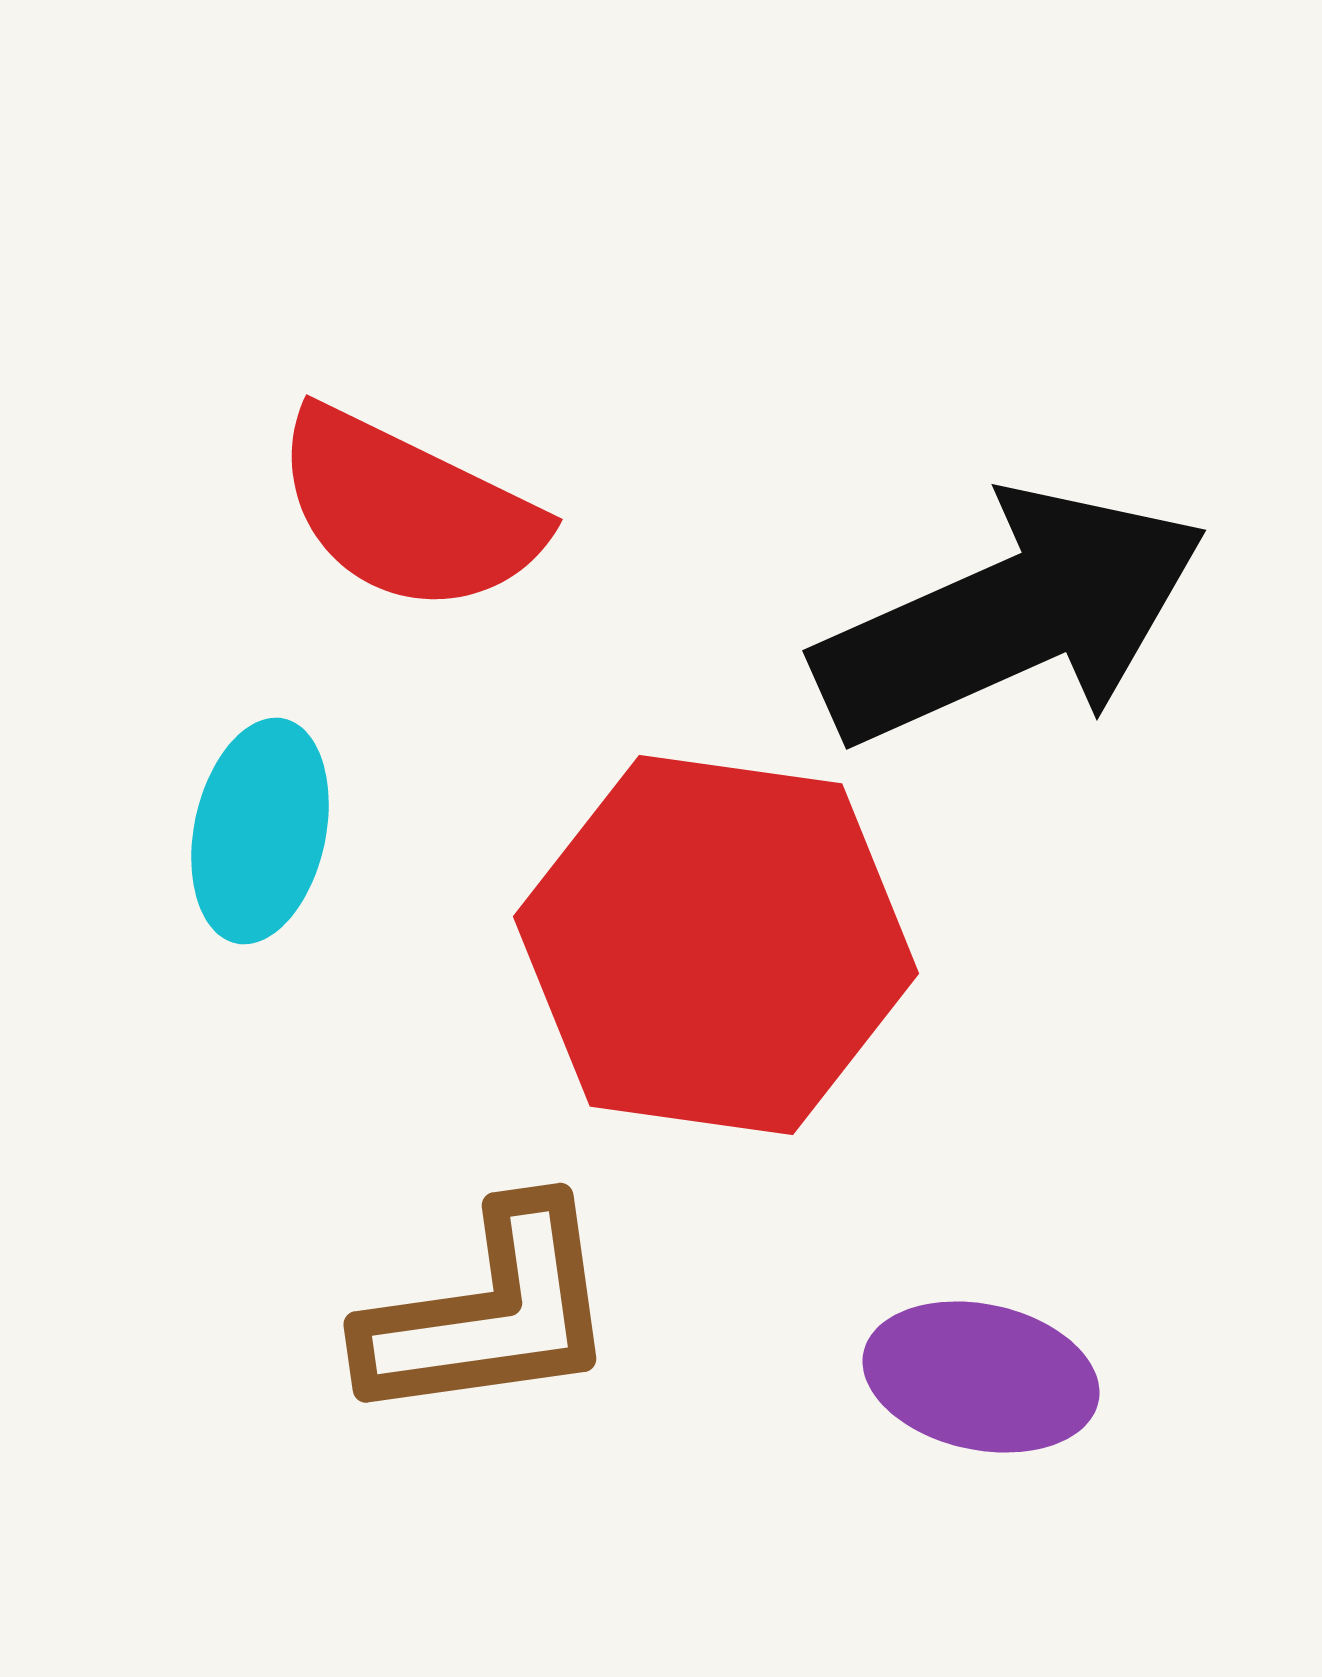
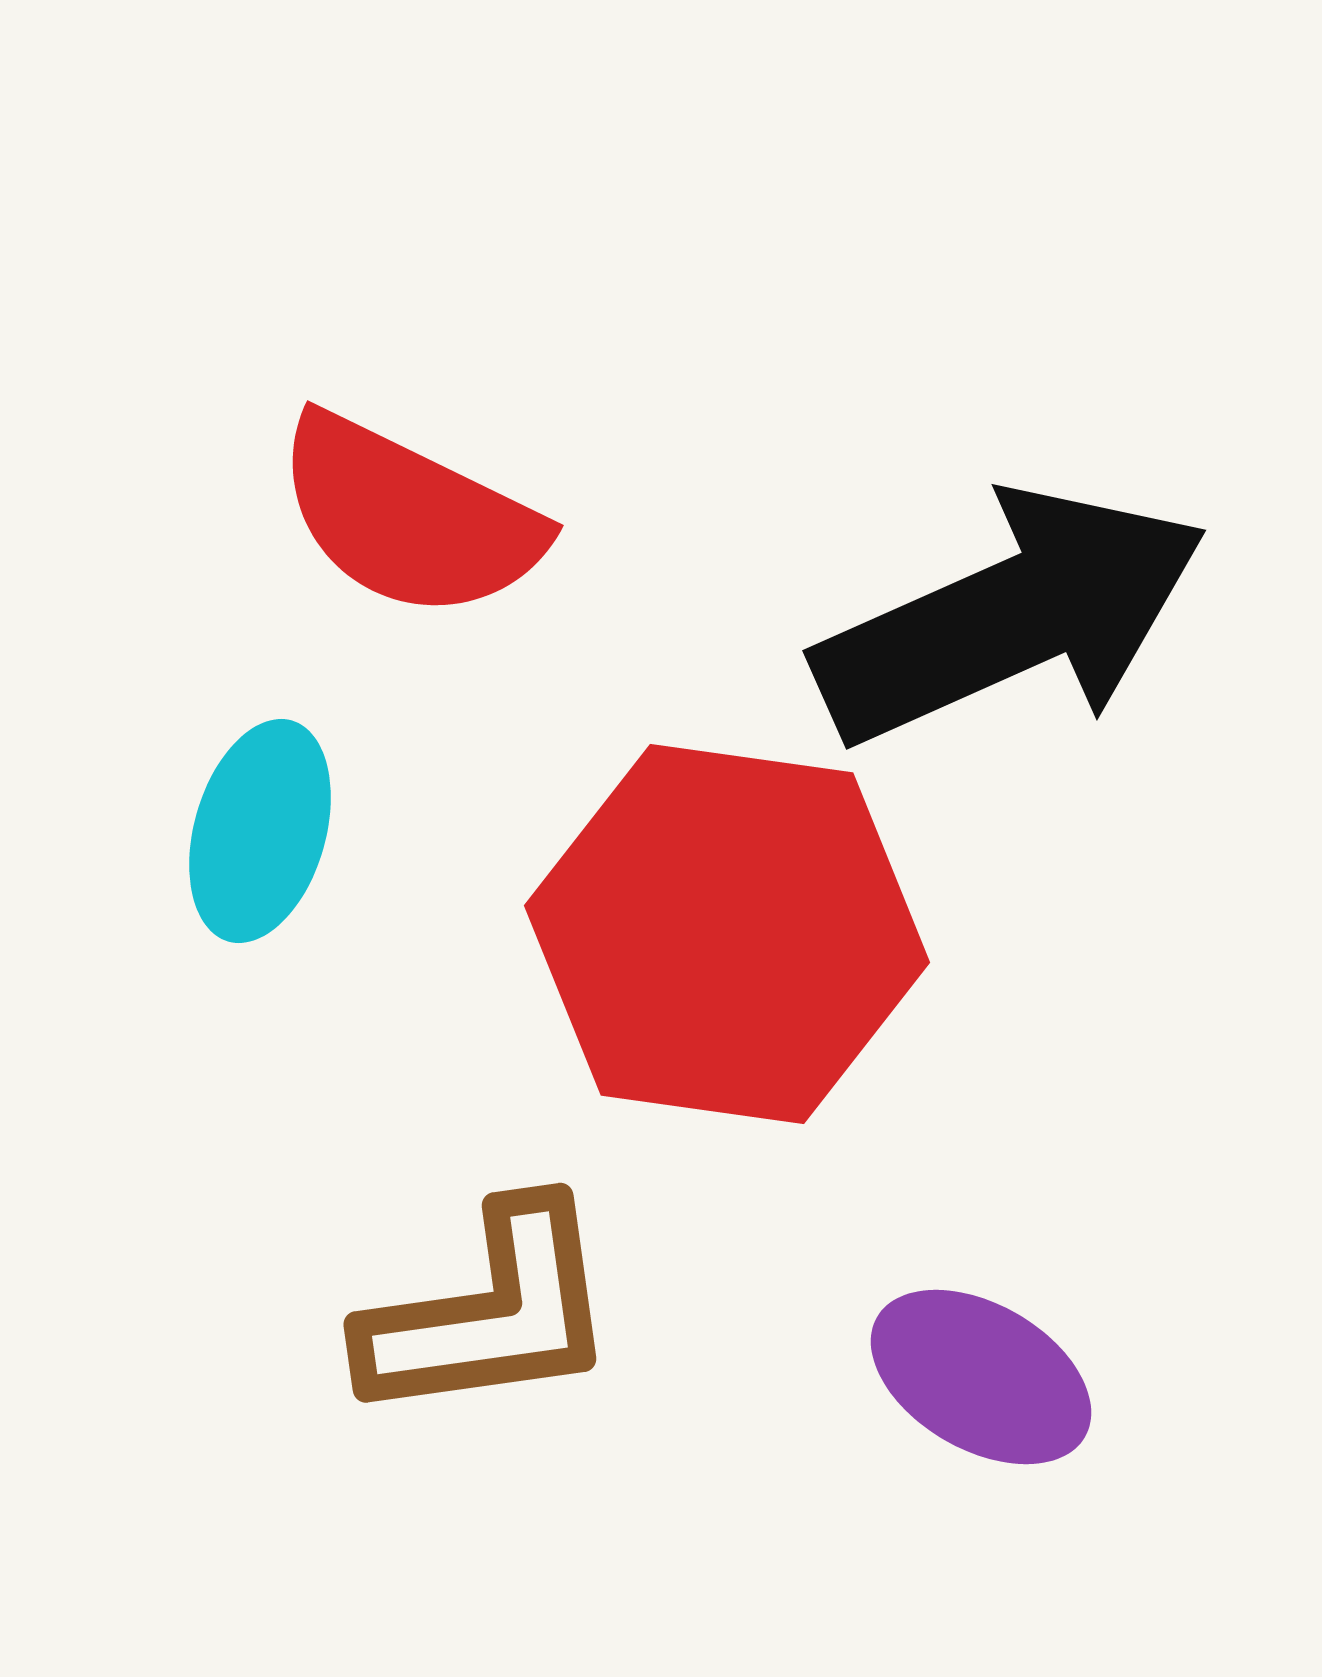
red semicircle: moved 1 px right, 6 px down
cyan ellipse: rotated 4 degrees clockwise
red hexagon: moved 11 px right, 11 px up
purple ellipse: rotated 18 degrees clockwise
